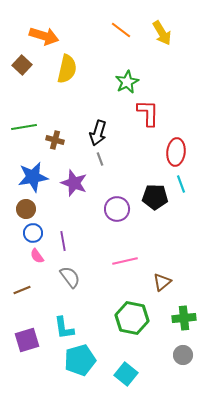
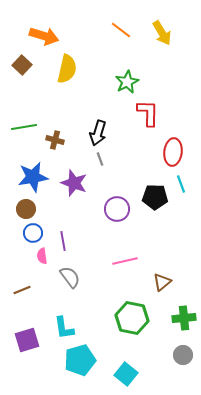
red ellipse: moved 3 px left
pink semicircle: moved 5 px right; rotated 28 degrees clockwise
